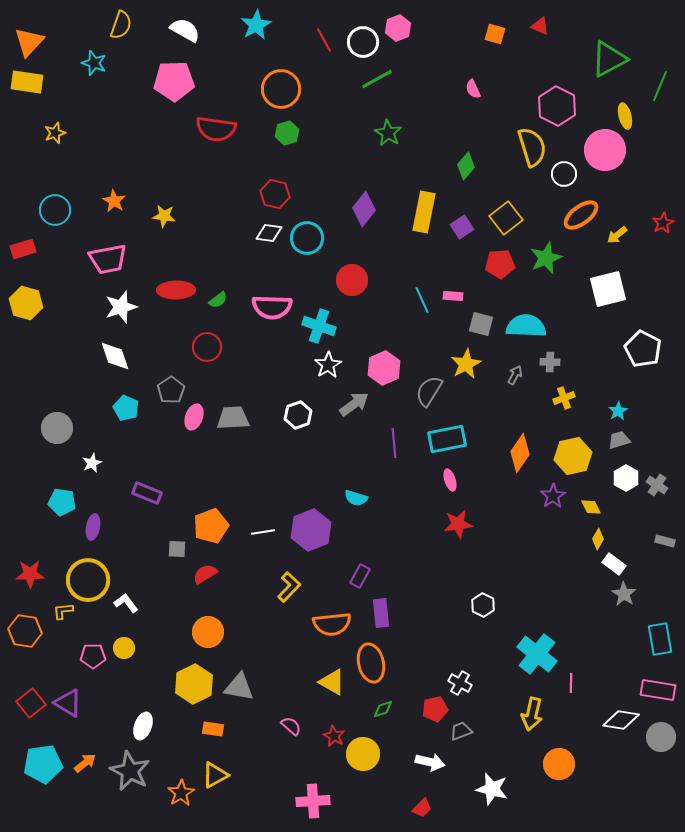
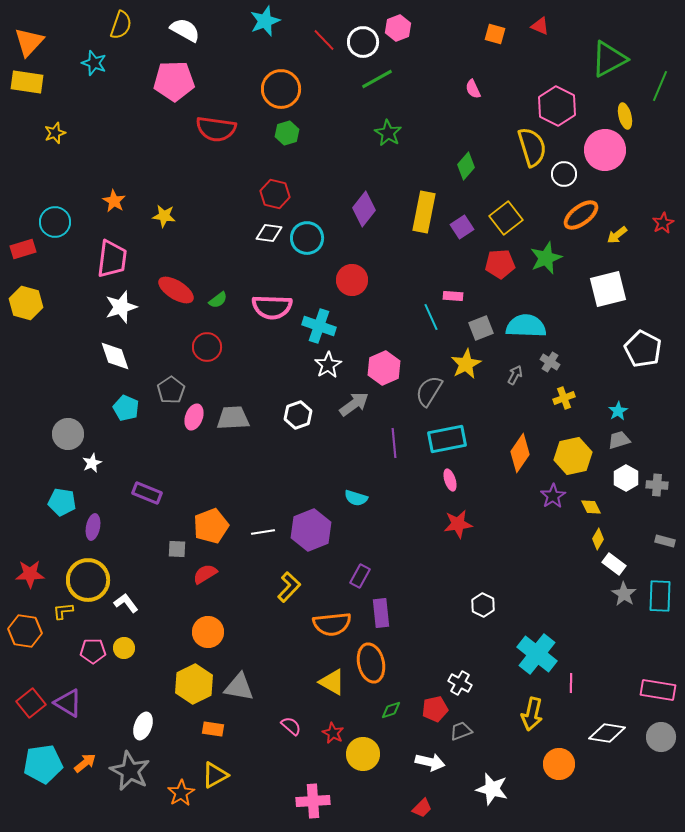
cyan star at (256, 25): moved 9 px right, 4 px up; rotated 8 degrees clockwise
red line at (324, 40): rotated 15 degrees counterclockwise
cyan circle at (55, 210): moved 12 px down
pink trapezoid at (108, 259): moved 4 px right; rotated 72 degrees counterclockwise
red ellipse at (176, 290): rotated 33 degrees clockwise
cyan line at (422, 300): moved 9 px right, 17 px down
gray square at (481, 324): moved 4 px down; rotated 35 degrees counterclockwise
gray cross at (550, 362): rotated 30 degrees clockwise
gray circle at (57, 428): moved 11 px right, 6 px down
gray cross at (657, 485): rotated 30 degrees counterclockwise
cyan rectangle at (660, 639): moved 43 px up; rotated 12 degrees clockwise
pink pentagon at (93, 656): moved 5 px up
green diamond at (383, 709): moved 8 px right, 1 px down
white diamond at (621, 720): moved 14 px left, 13 px down
red star at (334, 736): moved 1 px left, 3 px up
